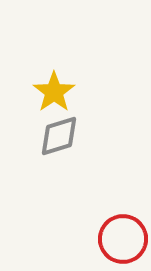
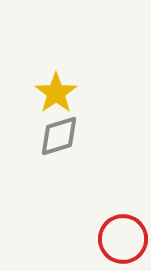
yellow star: moved 2 px right, 1 px down
